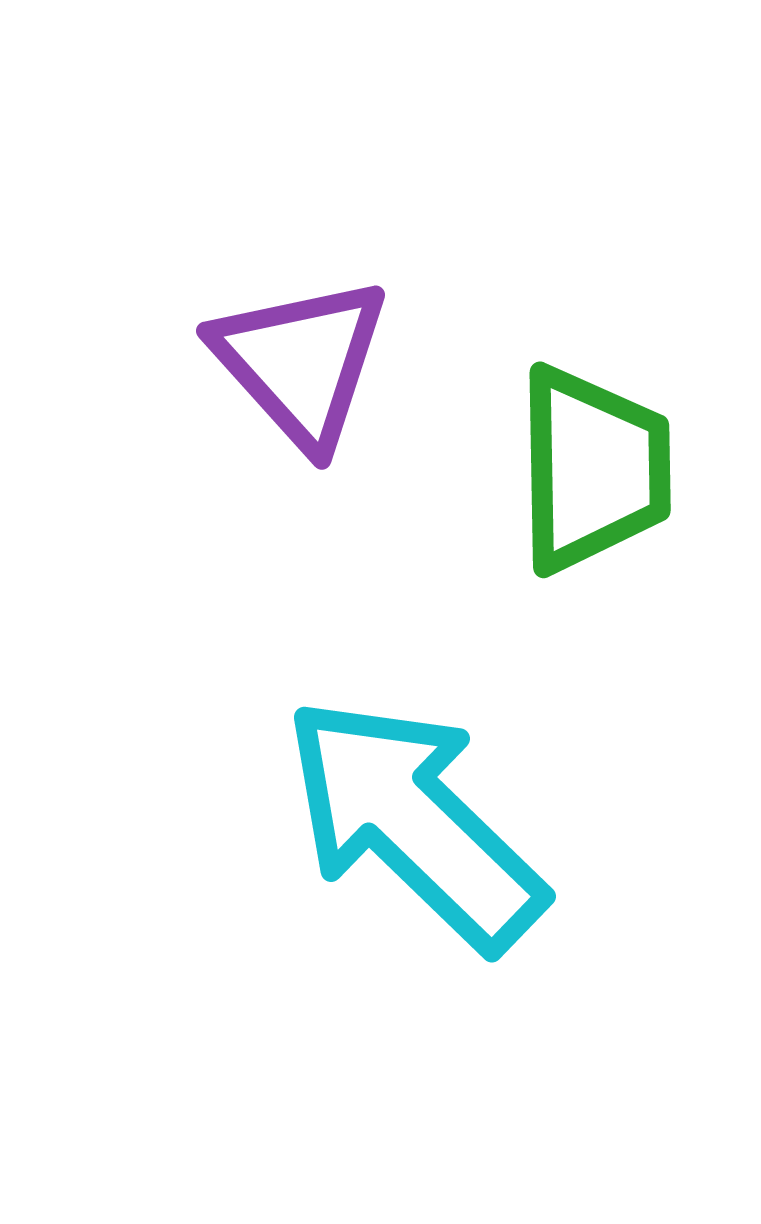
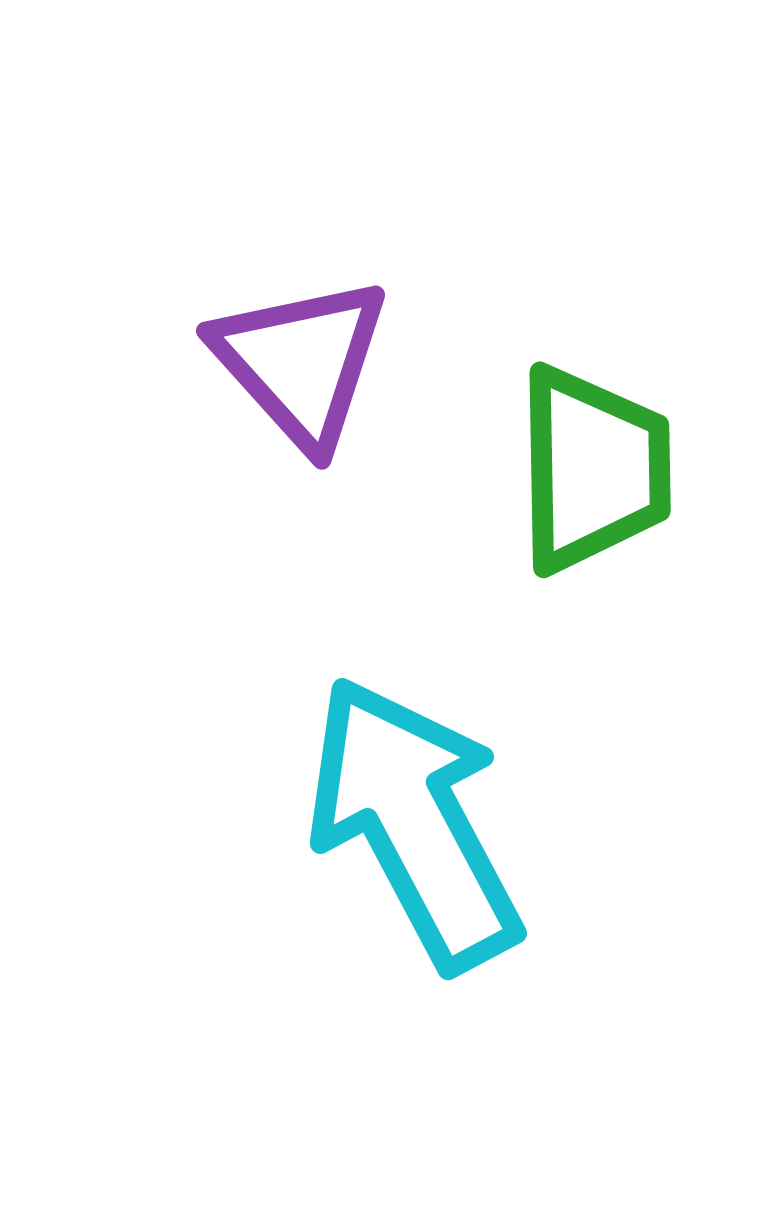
cyan arrow: rotated 18 degrees clockwise
